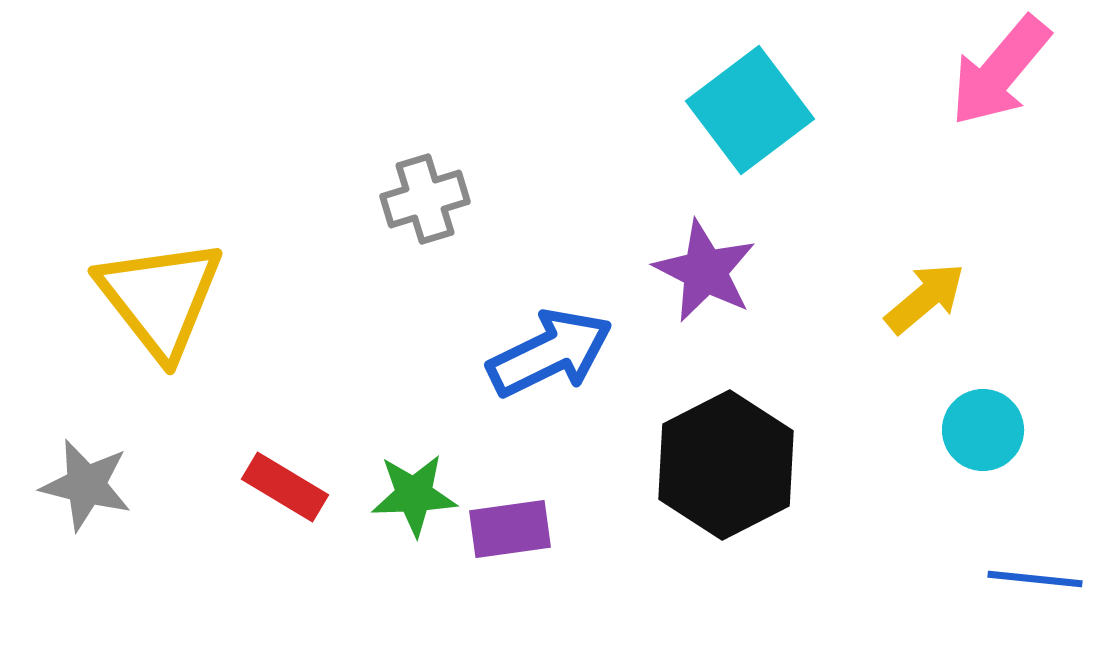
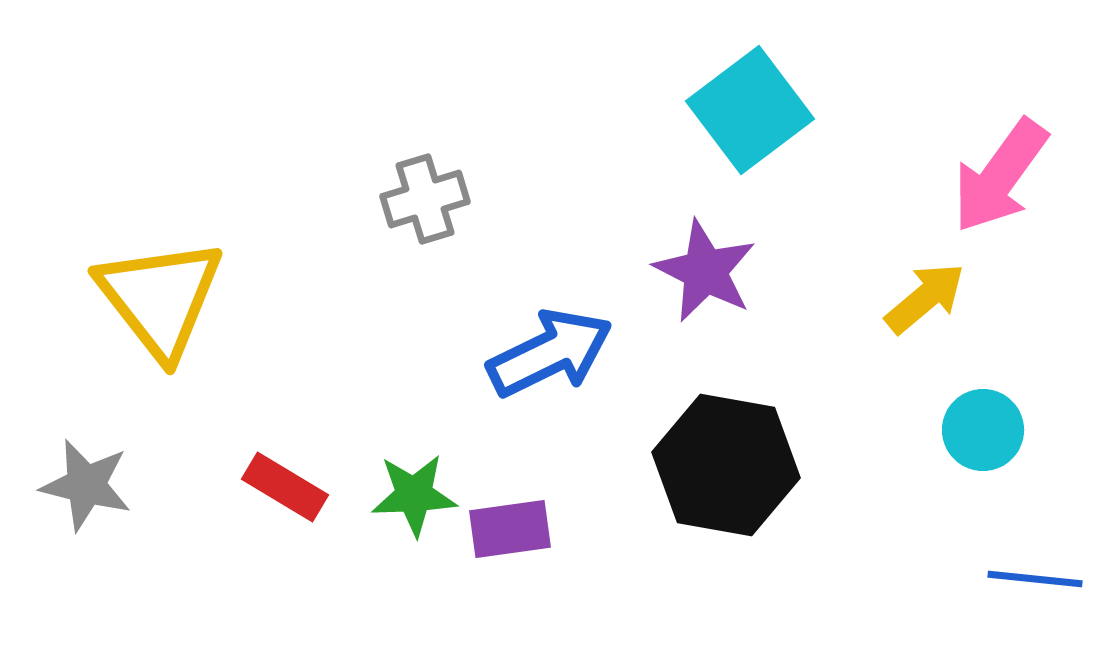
pink arrow: moved 105 px down; rotated 4 degrees counterclockwise
black hexagon: rotated 23 degrees counterclockwise
